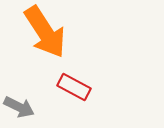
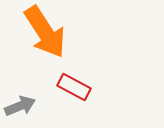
gray arrow: moved 1 px right, 1 px up; rotated 48 degrees counterclockwise
